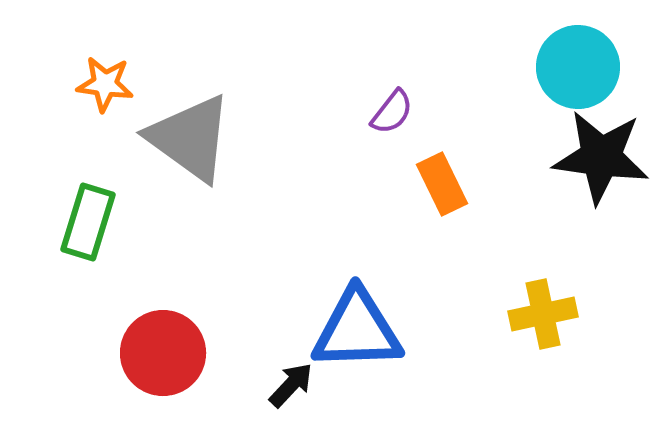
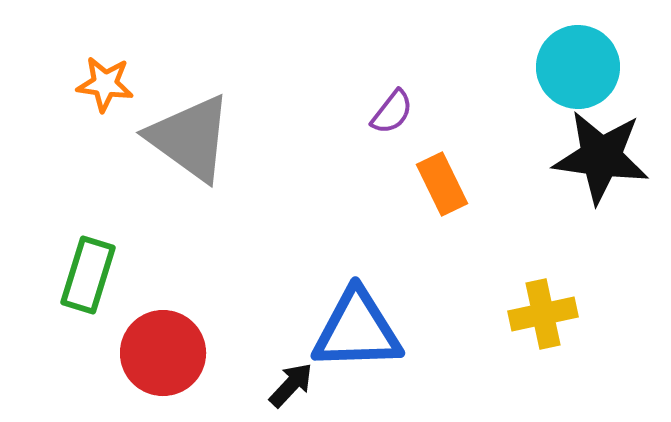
green rectangle: moved 53 px down
